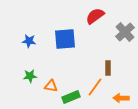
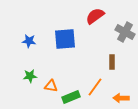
gray cross: rotated 18 degrees counterclockwise
brown rectangle: moved 4 px right, 6 px up
